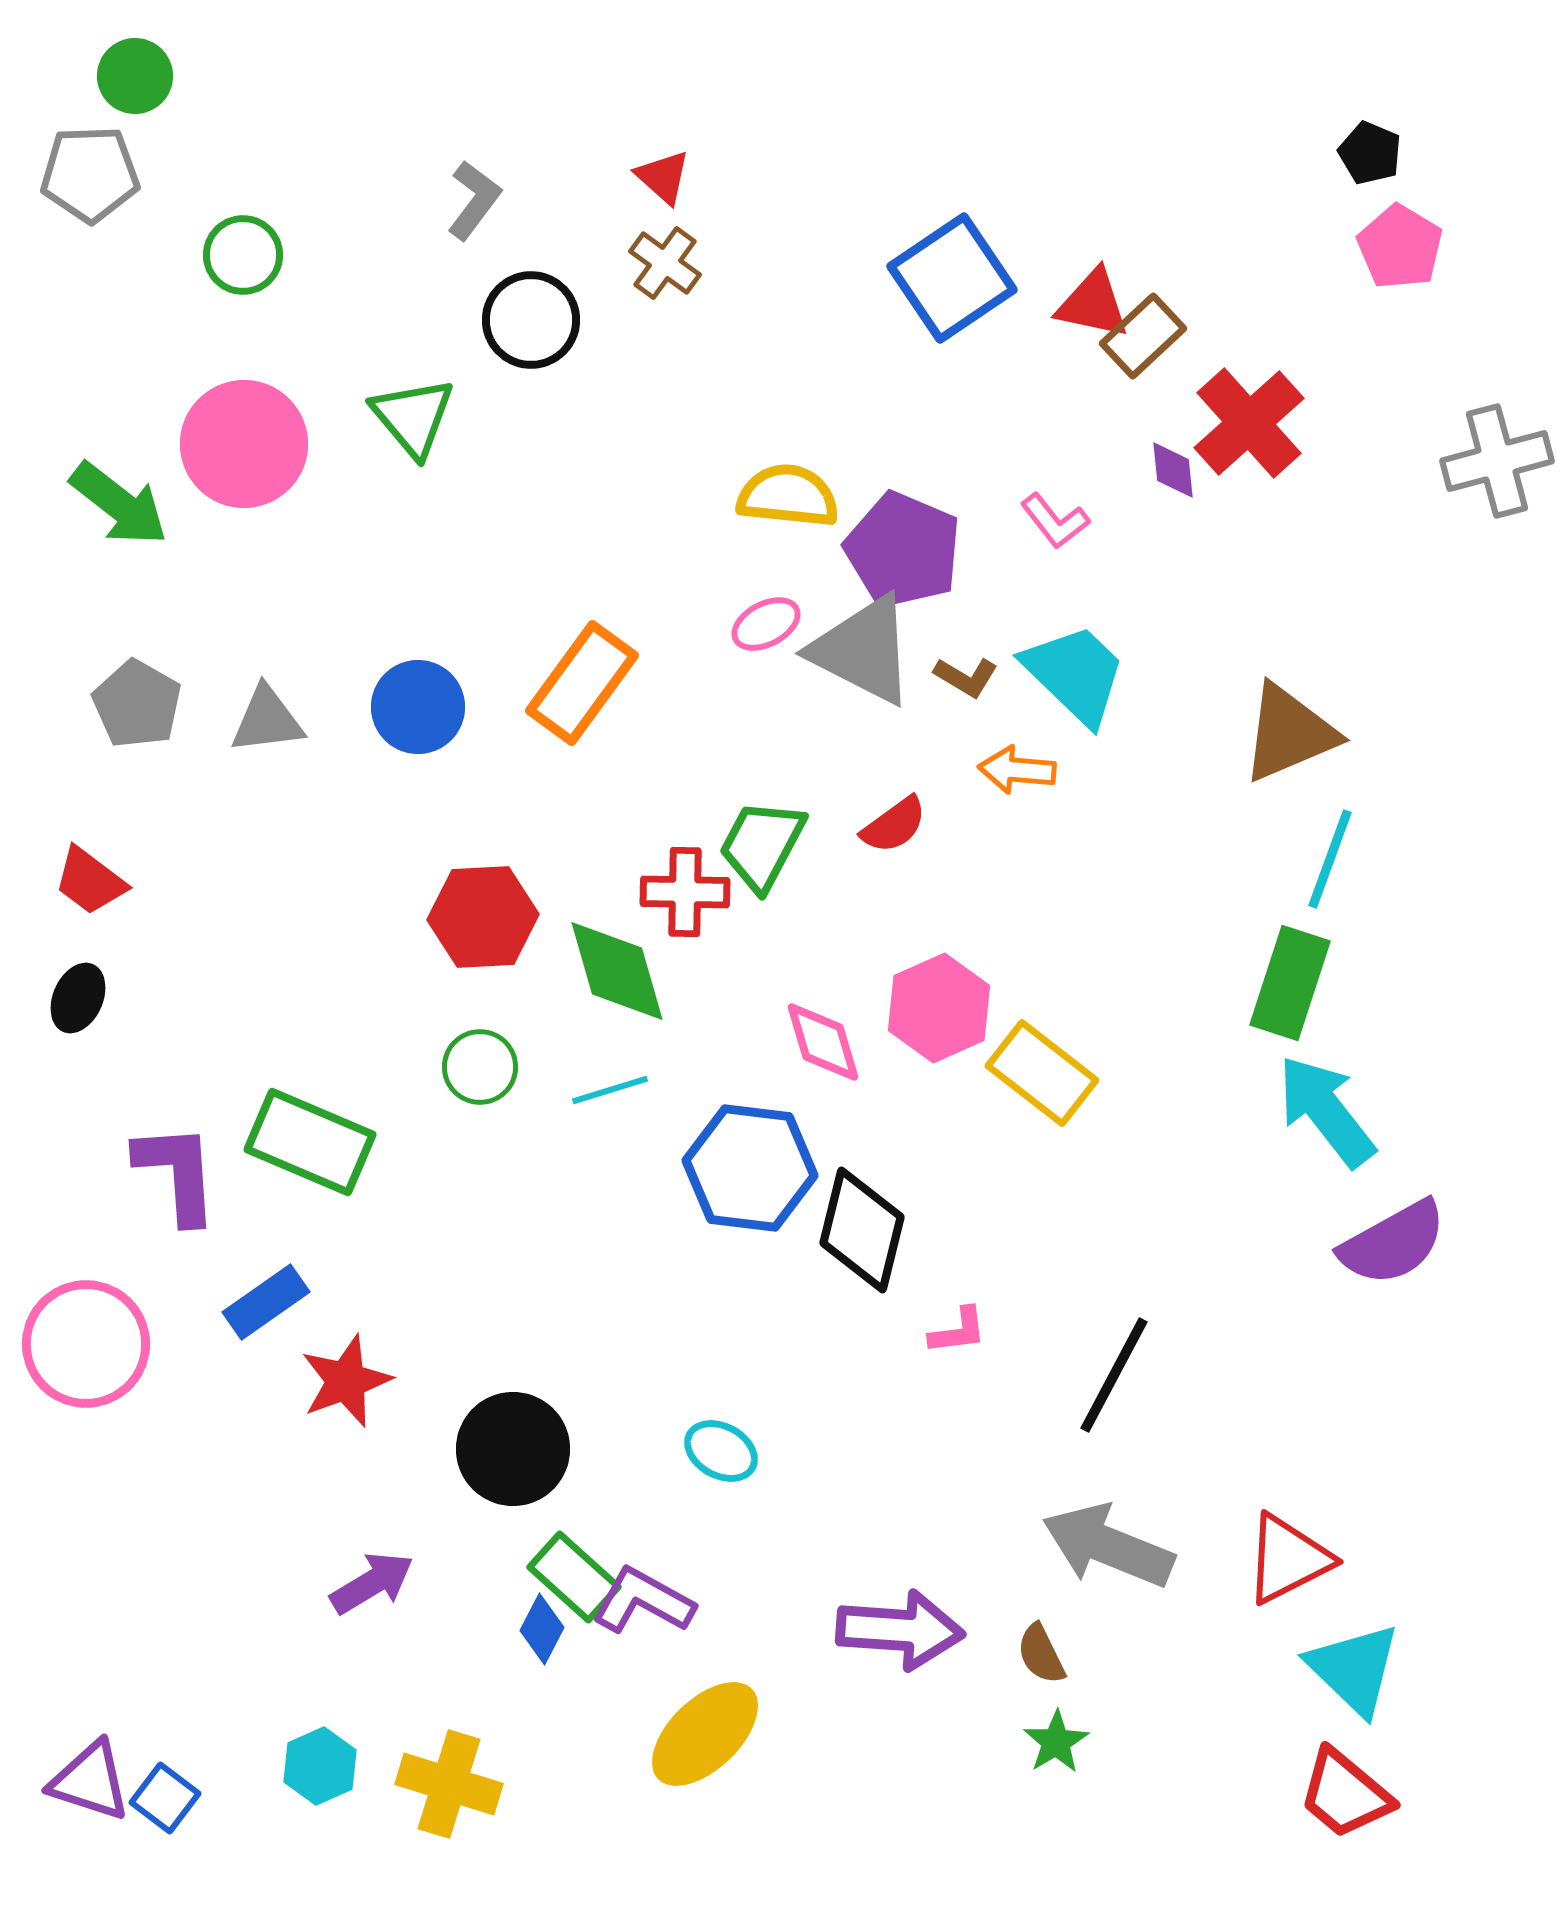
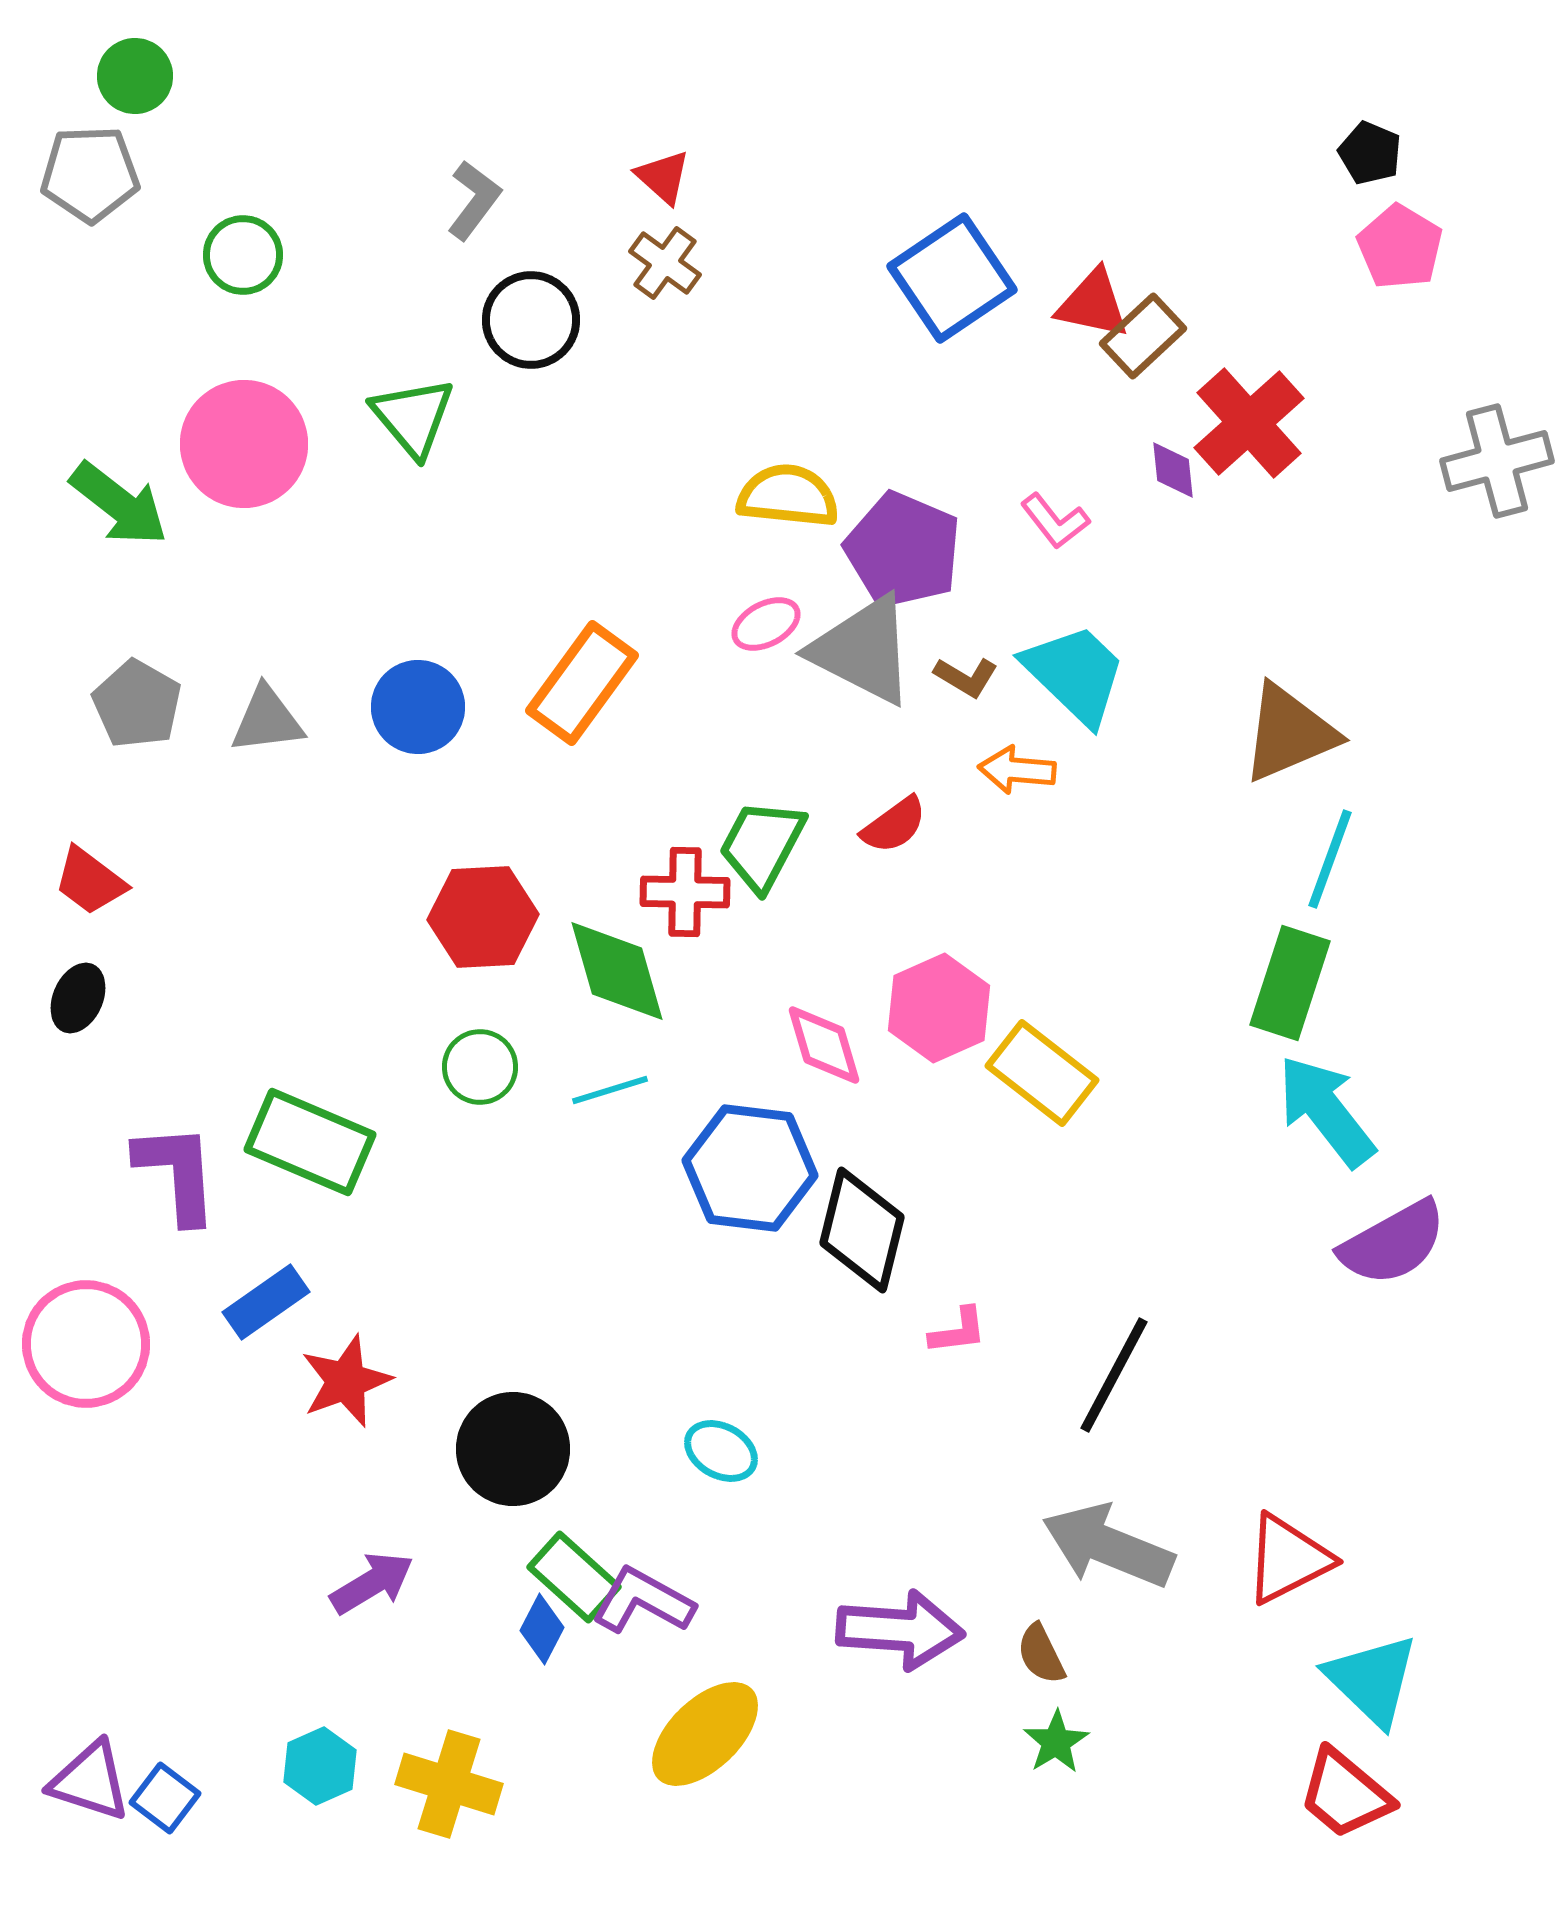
pink diamond at (823, 1042): moved 1 px right, 3 px down
cyan triangle at (1354, 1669): moved 18 px right, 11 px down
